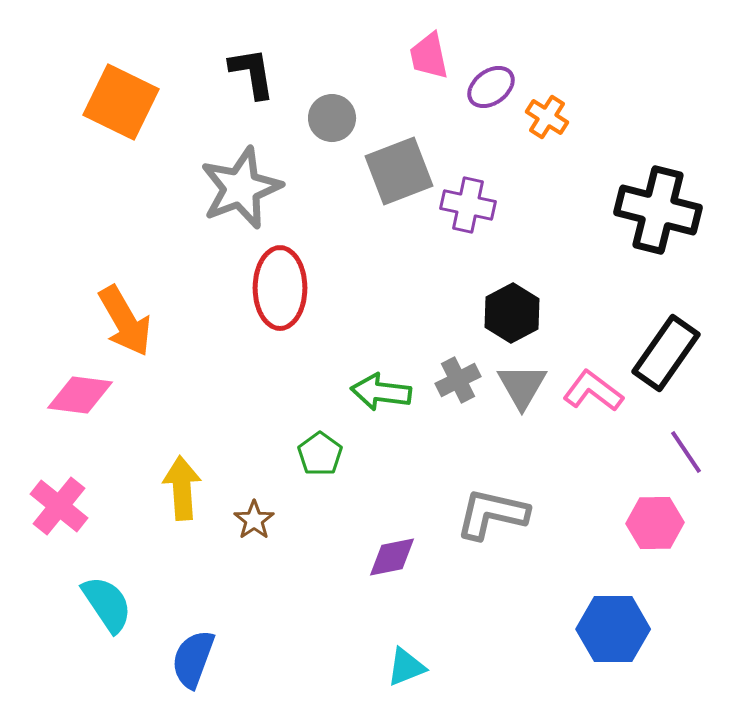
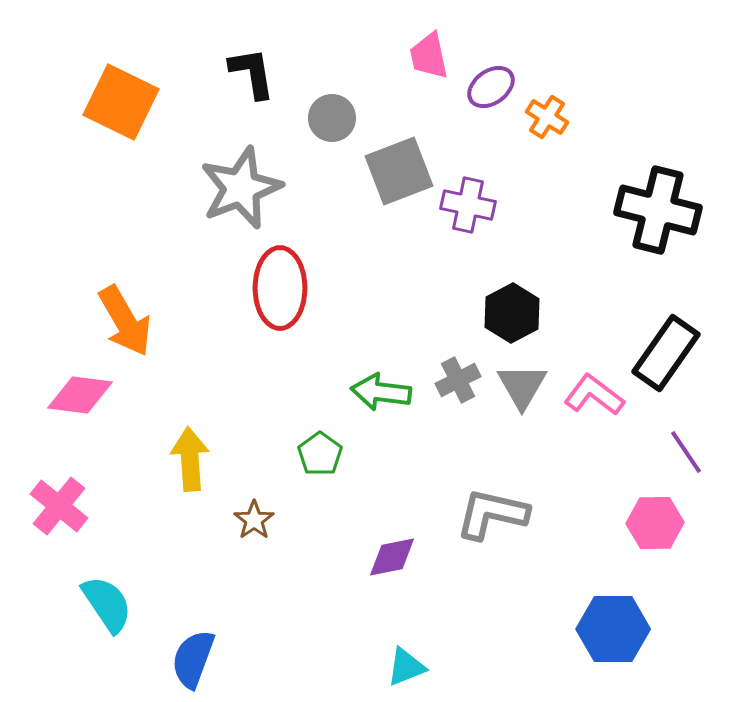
pink L-shape: moved 1 px right, 4 px down
yellow arrow: moved 8 px right, 29 px up
